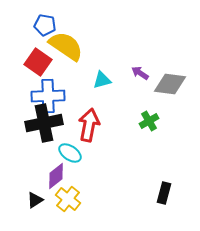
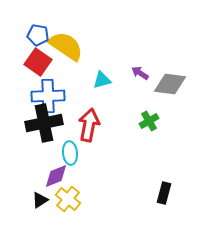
blue pentagon: moved 7 px left, 10 px down
cyan ellipse: rotated 50 degrees clockwise
purple diamond: rotated 16 degrees clockwise
black triangle: moved 5 px right
